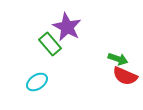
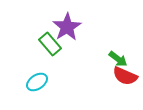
purple star: rotated 12 degrees clockwise
green arrow: rotated 18 degrees clockwise
